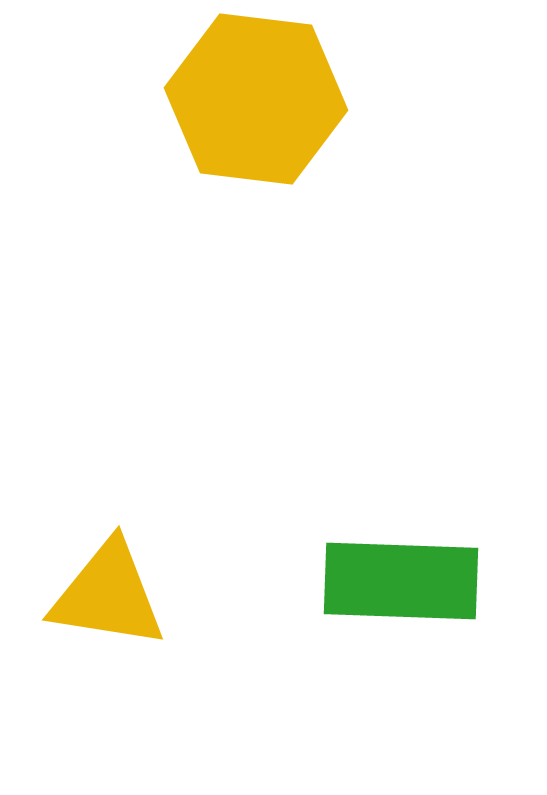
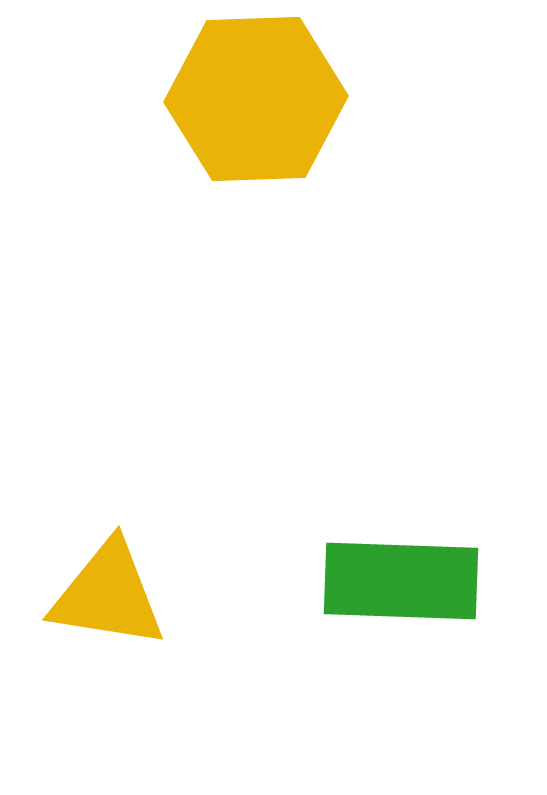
yellow hexagon: rotated 9 degrees counterclockwise
